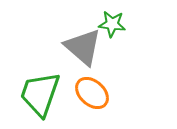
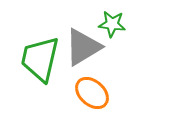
gray triangle: rotated 48 degrees clockwise
green trapezoid: moved 35 px up; rotated 6 degrees counterclockwise
